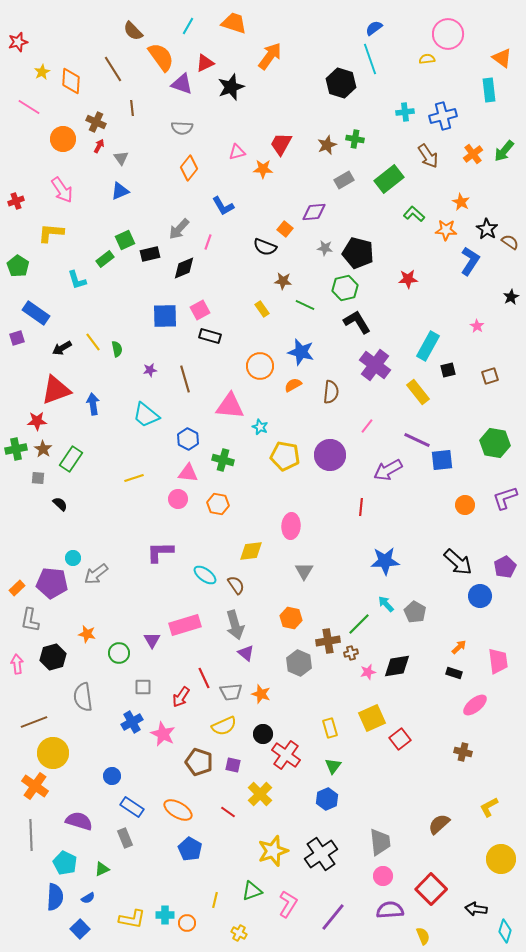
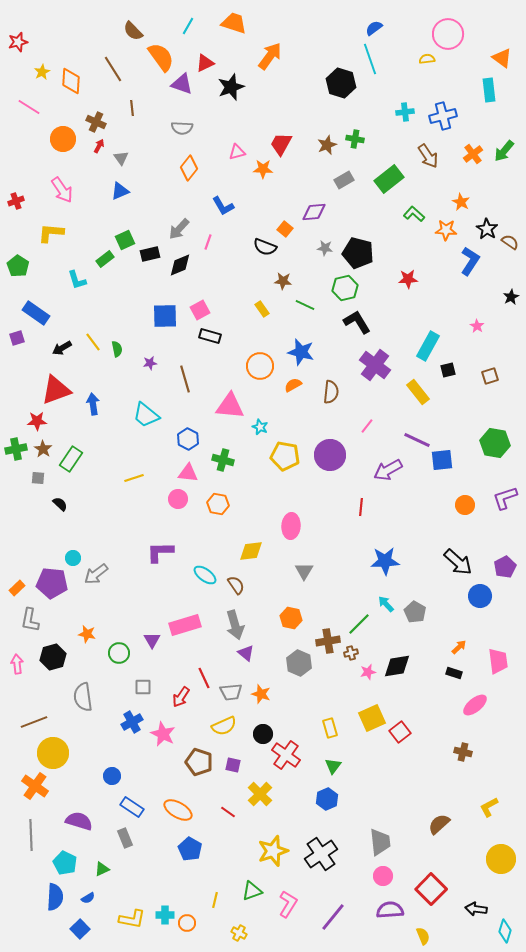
black diamond at (184, 268): moved 4 px left, 3 px up
purple star at (150, 370): moved 7 px up
red square at (400, 739): moved 7 px up
